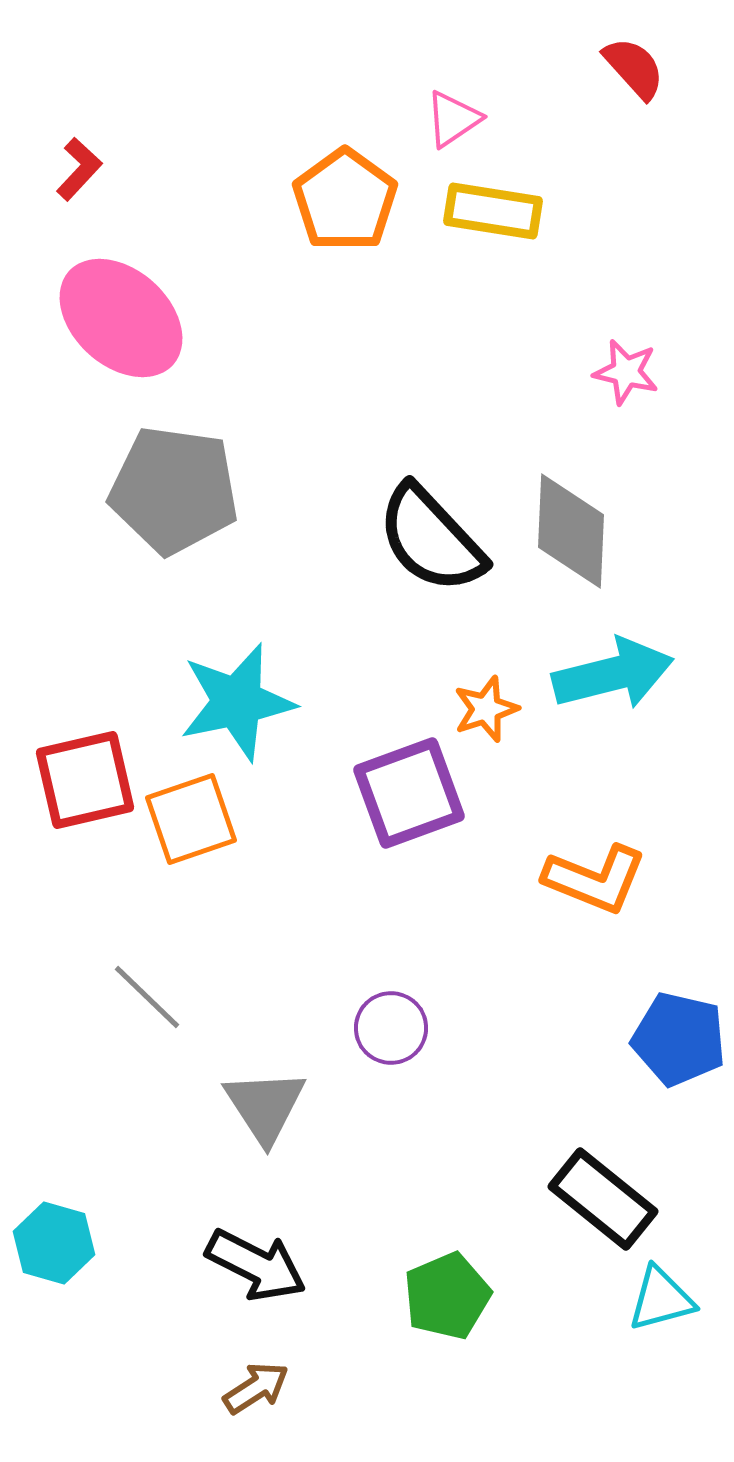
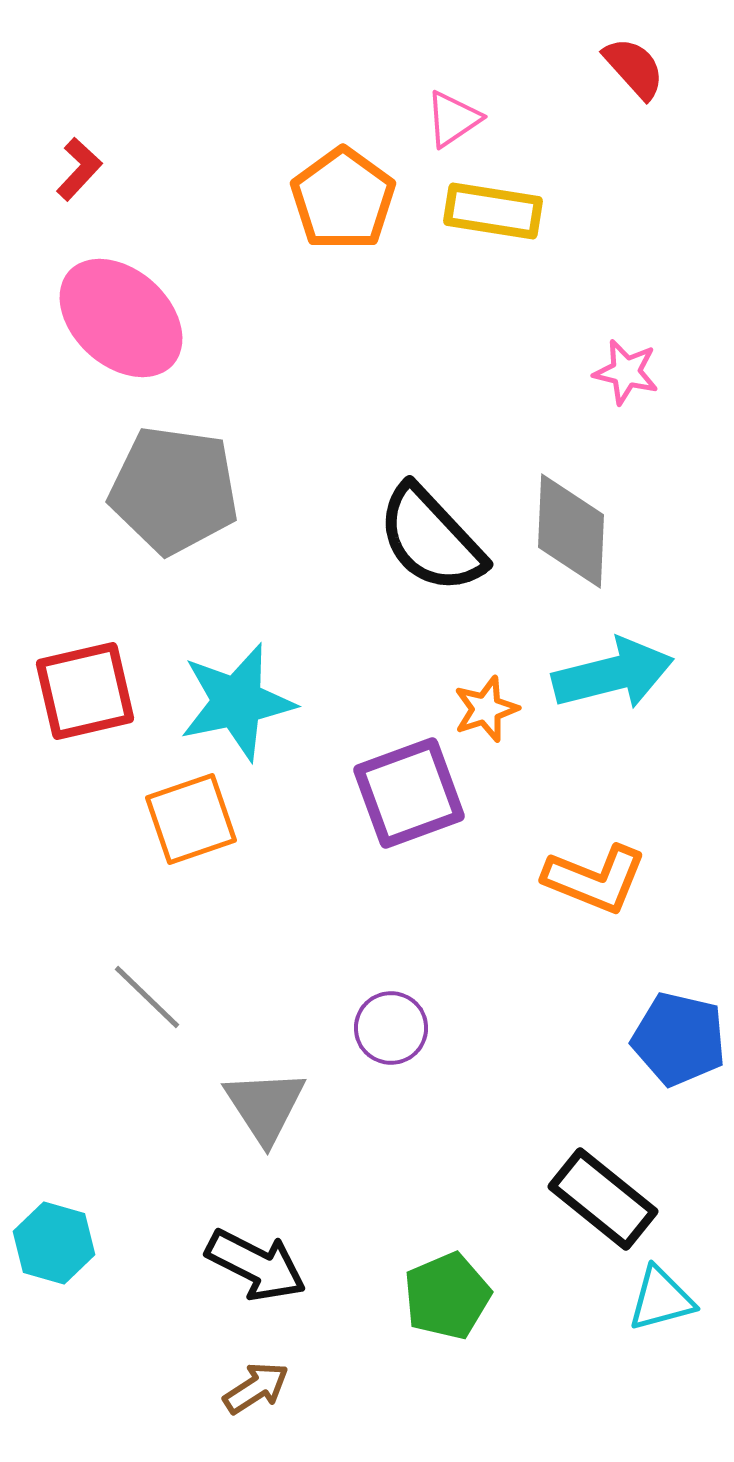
orange pentagon: moved 2 px left, 1 px up
red square: moved 89 px up
